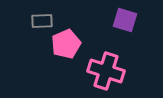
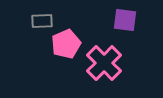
purple square: rotated 10 degrees counterclockwise
pink cross: moved 2 px left, 8 px up; rotated 27 degrees clockwise
